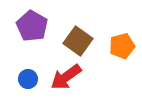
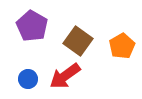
orange pentagon: rotated 15 degrees counterclockwise
red arrow: moved 1 px left, 1 px up
